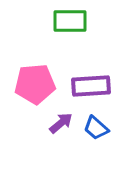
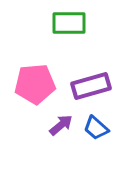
green rectangle: moved 1 px left, 2 px down
purple rectangle: rotated 12 degrees counterclockwise
purple arrow: moved 2 px down
